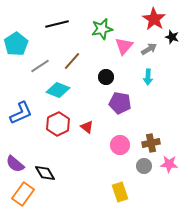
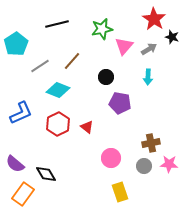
pink circle: moved 9 px left, 13 px down
black diamond: moved 1 px right, 1 px down
